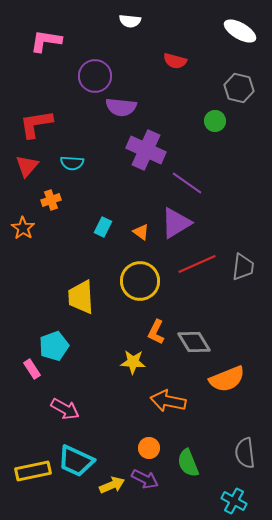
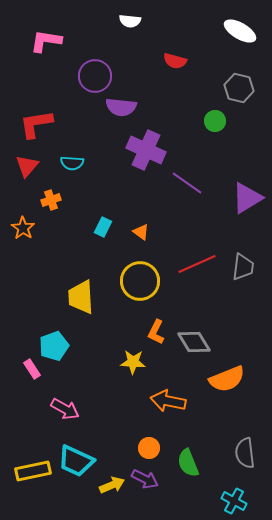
purple triangle: moved 71 px right, 25 px up
